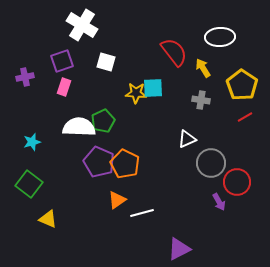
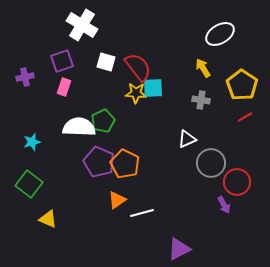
white ellipse: moved 3 px up; rotated 28 degrees counterclockwise
red semicircle: moved 36 px left, 15 px down
purple arrow: moved 5 px right, 3 px down
